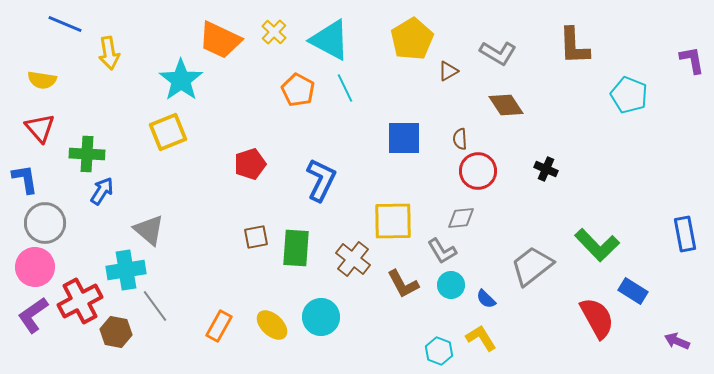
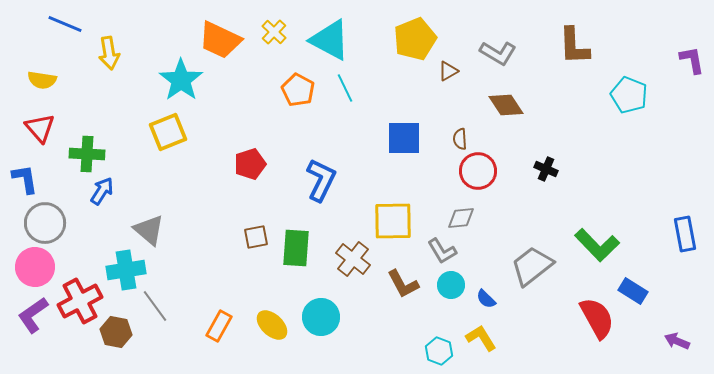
yellow pentagon at (412, 39): moved 3 px right; rotated 9 degrees clockwise
